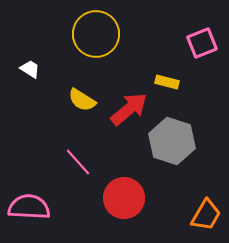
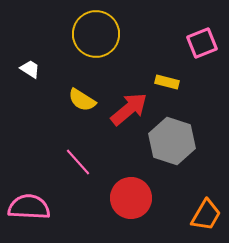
red circle: moved 7 px right
